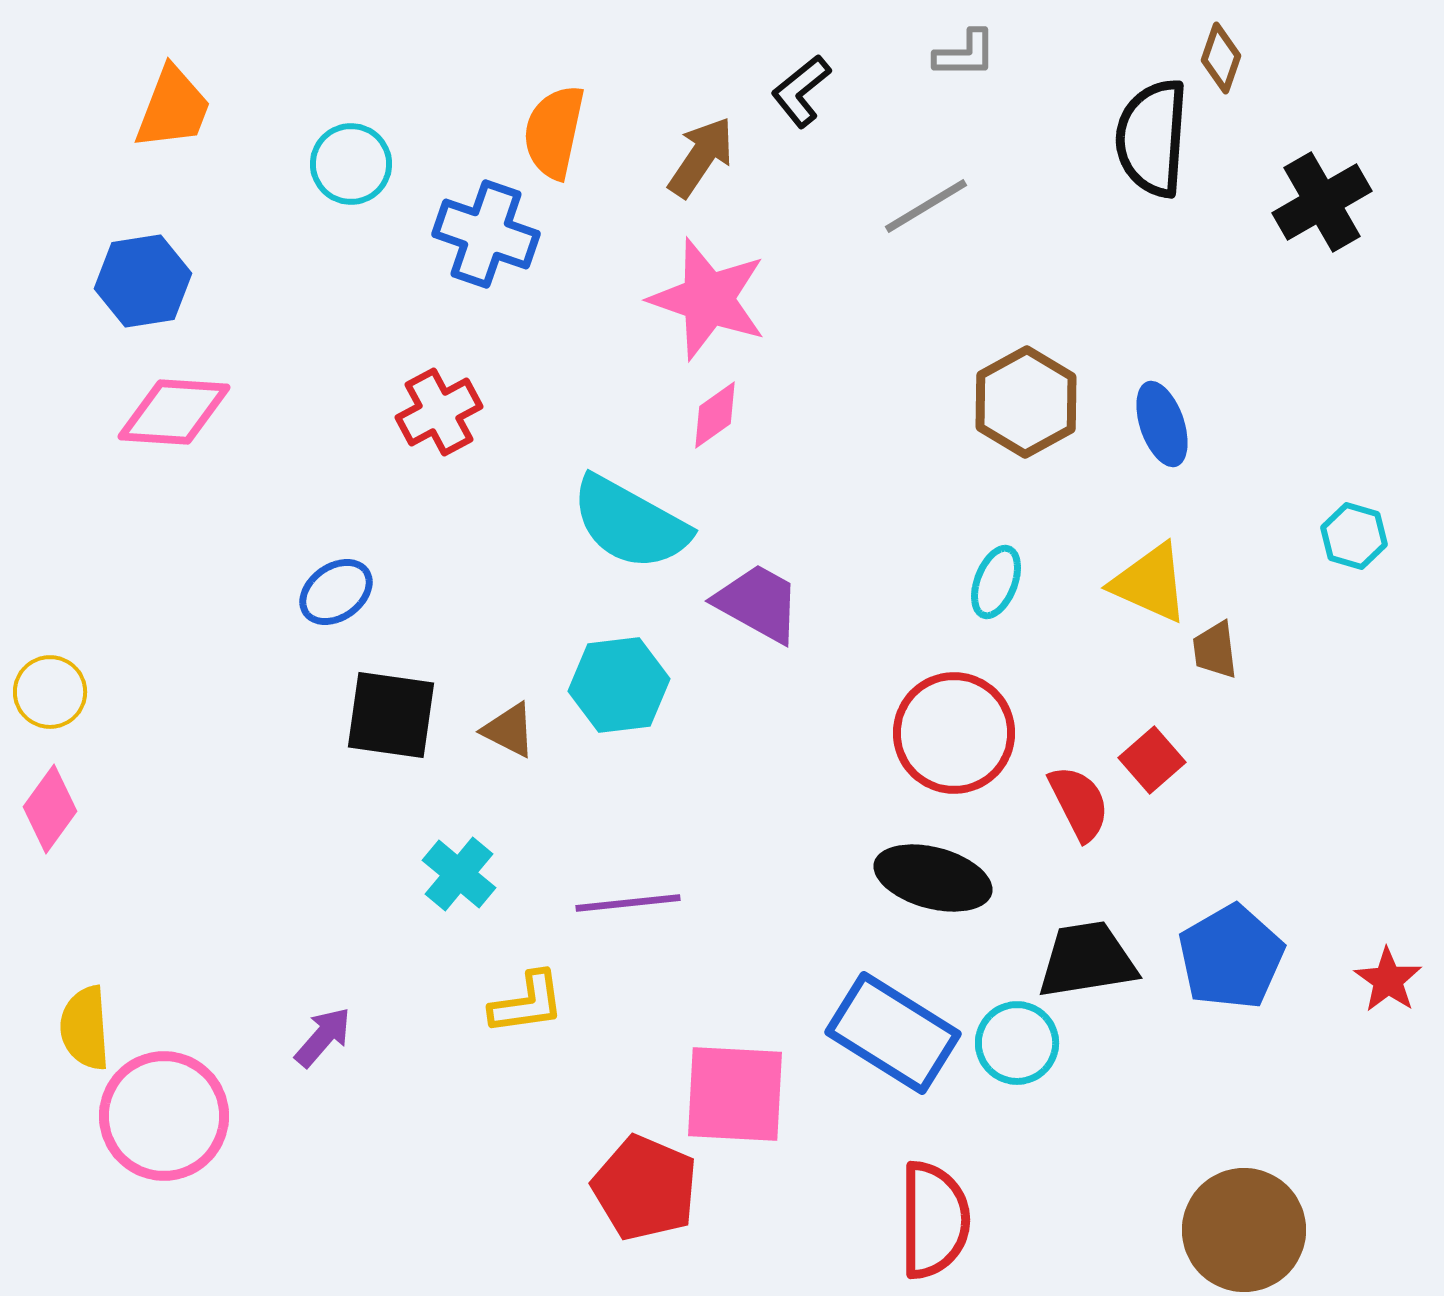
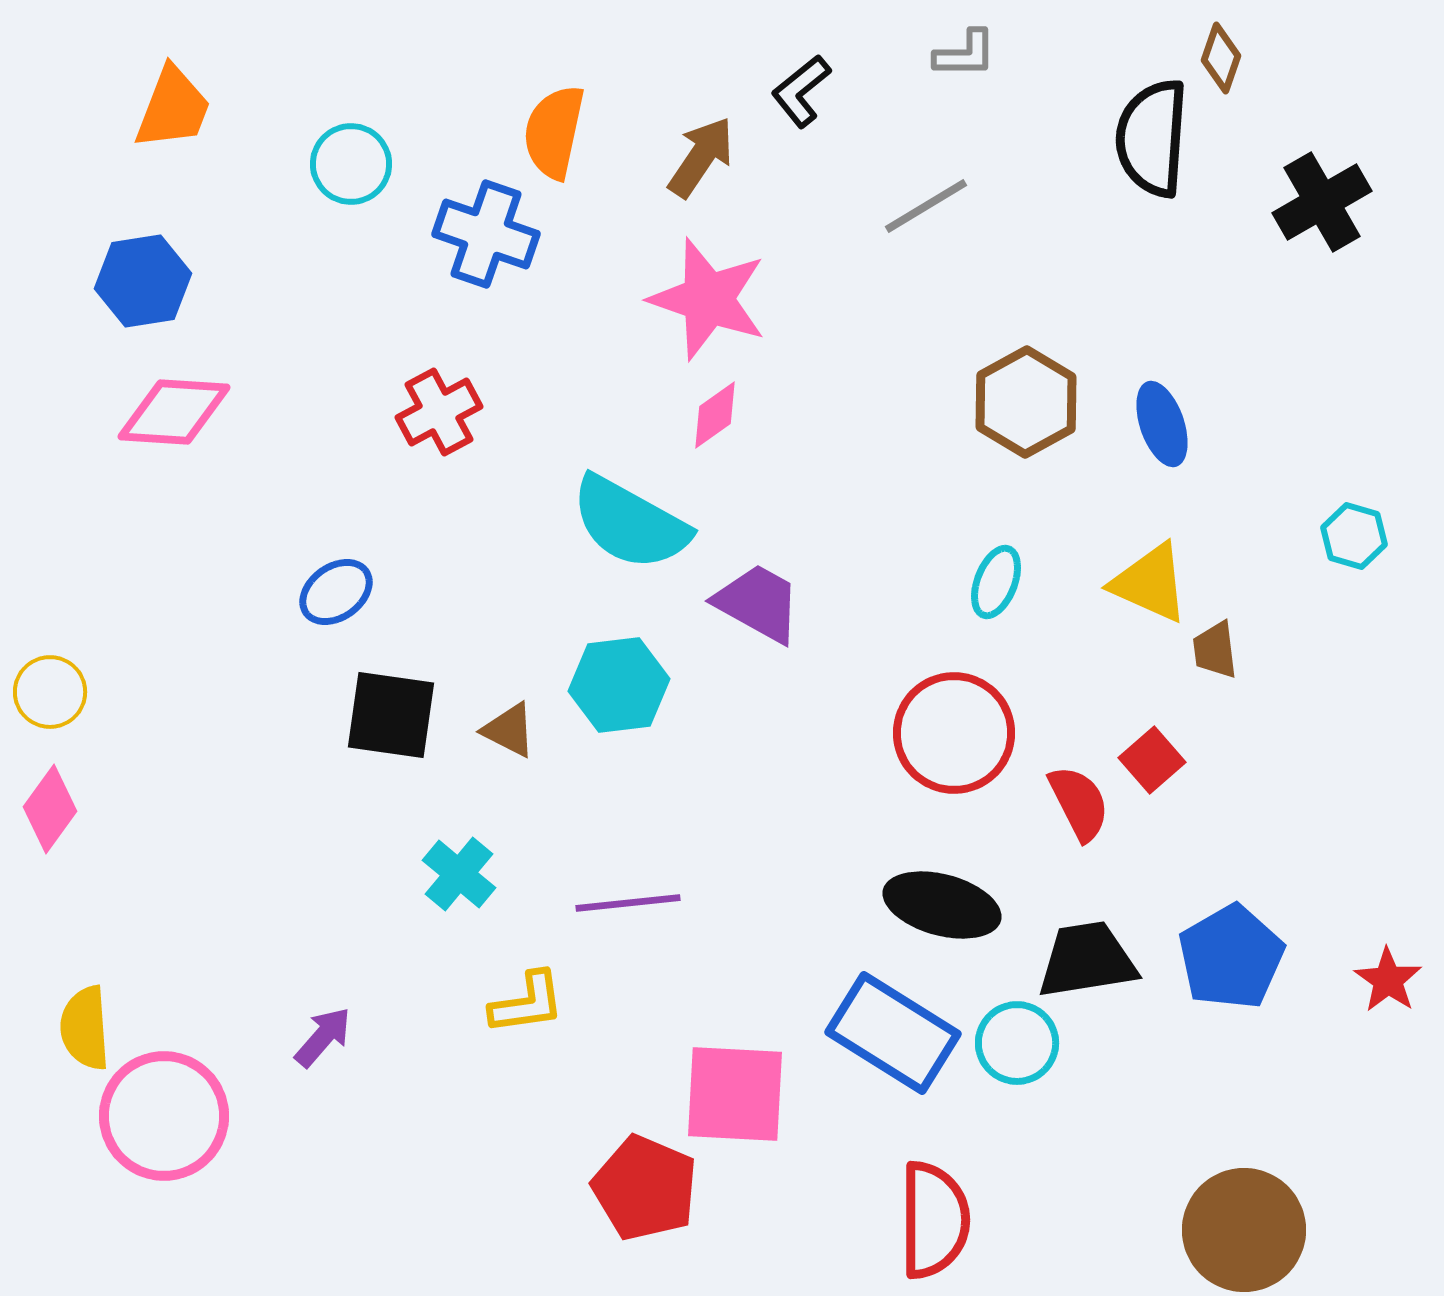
black ellipse at (933, 878): moved 9 px right, 27 px down
